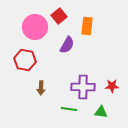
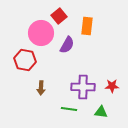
pink circle: moved 6 px right, 6 px down
